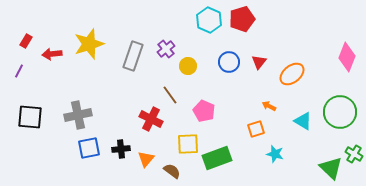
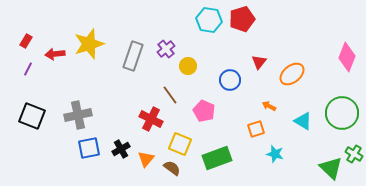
cyan hexagon: rotated 15 degrees counterclockwise
red arrow: moved 3 px right
blue circle: moved 1 px right, 18 px down
purple line: moved 9 px right, 2 px up
green circle: moved 2 px right, 1 px down
black square: moved 2 px right, 1 px up; rotated 16 degrees clockwise
yellow square: moved 8 px left; rotated 25 degrees clockwise
black cross: rotated 24 degrees counterclockwise
brown semicircle: moved 3 px up
